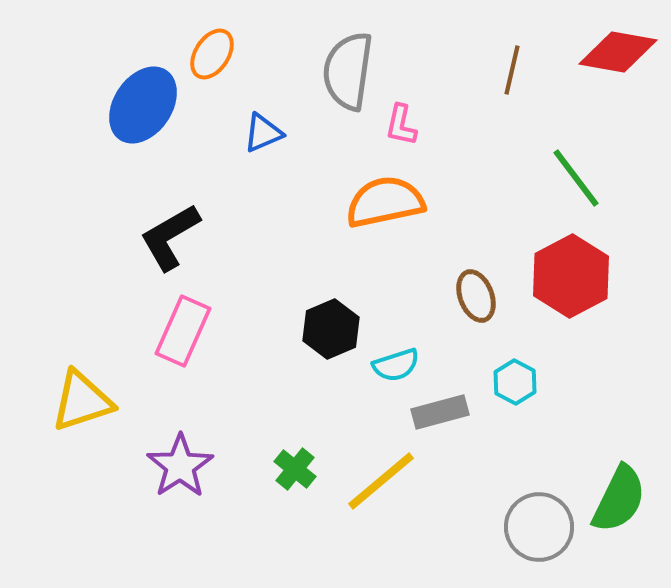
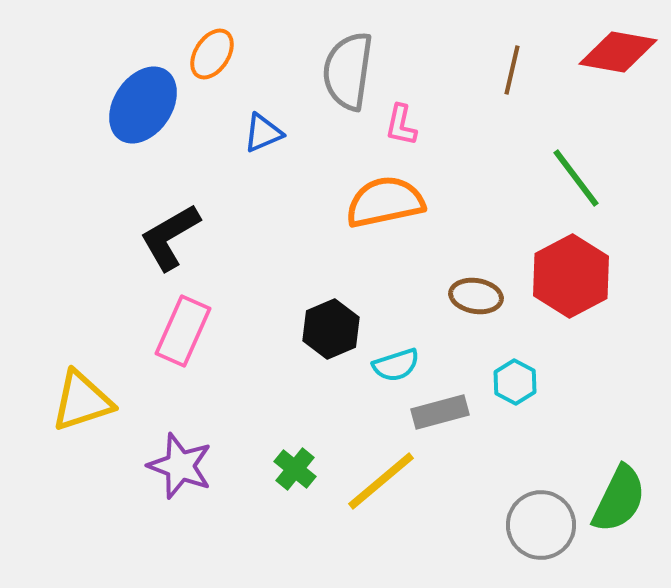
brown ellipse: rotated 60 degrees counterclockwise
purple star: rotated 18 degrees counterclockwise
gray circle: moved 2 px right, 2 px up
